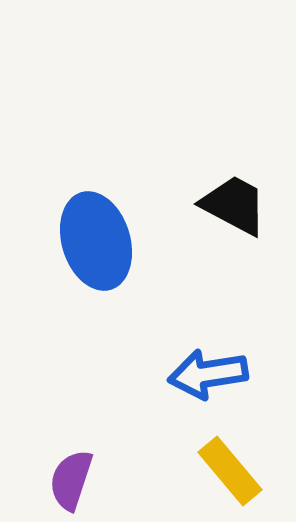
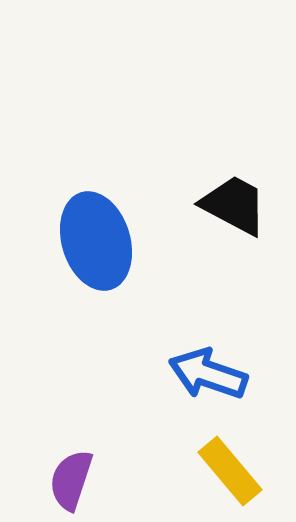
blue arrow: rotated 28 degrees clockwise
